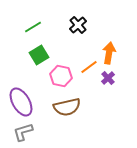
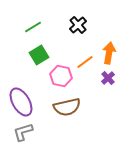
orange line: moved 4 px left, 5 px up
